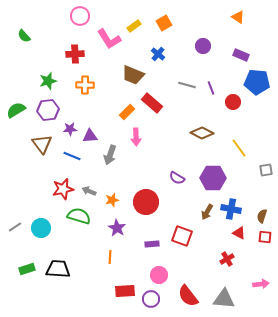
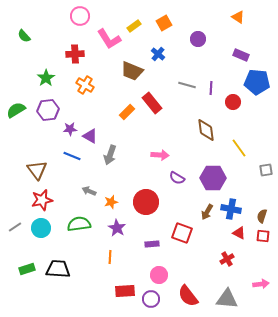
purple circle at (203, 46): moved 5 px left, 7 px up
brown trapezoid at (133, 75): moved 1 px left, 4 px up
green star at (48, 81): moved 2 px left, 3 px up; rotated 18 degrees counterclockwise
orange cross at (85, 85): rotated 30 degrees clockwise
purple line at (211, 88): rotated 24 degrees clockwise
red rectangle at (152, 103): rotated 10 degrees clockwise
brown diamond at (202, 133): moved 4 px right, 3 px up; rotated 55 degrees clockwise
purple triangle at (90, 136): rotated 35 degrees clockwise
pink arrow at (136, 137): moved 24 px right, 18 px down; rotated 84 degrees counterclockwise
brown triangle at (42, 144): moved 5 px left, 26 px down
red star at (63, 189): moved 21 px left, 11 px down
orange star at (112, 200): moved 1 px left, 2 px down
green semicircle at (79, 216): moved 8 px down; rotated 25 degrees counterclockwise
red square at (182, 236): moved 3 px up
red square at (265, 237): moved 2 px left, 1 px up
gray triangle at (224, 299): moved 3 px right
